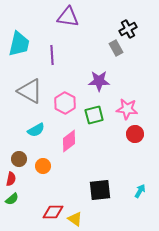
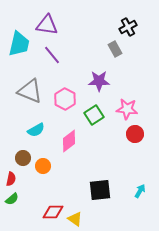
purple triangle: moved 21 px left, 8 px down
black cross: moved 2 px up
gray rectangle: moved 1 px left, 1 px down
purple line: rotated 36 degrees counterclockwise
gray triangle: rotated 8 degrees counterclockwise
pink hexagon: moved 4 px up
green square: rotated 18 degrees counterclockwise
brown circle: moved 4 px right, 1 px up
